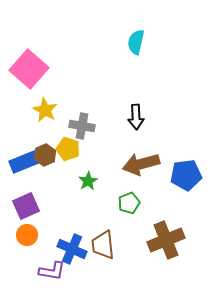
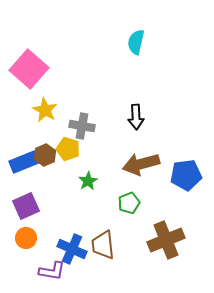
orange circle: moved 1 px left, 3 px down
